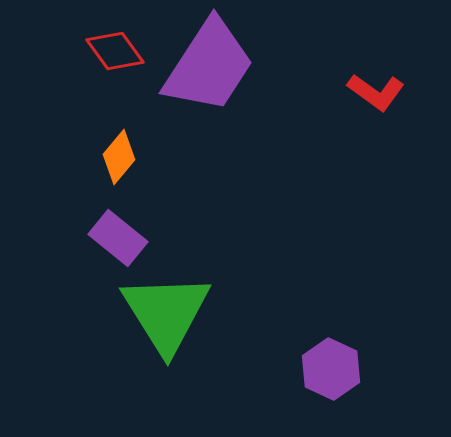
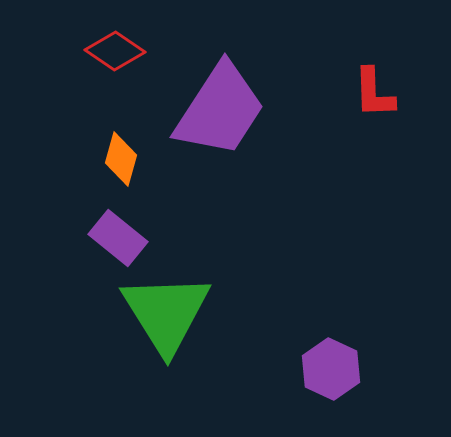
red diamond: rotated 20 degrees counterclockwise
purple trapezoid: moved 11 px right, 44 px down
red L-shape: moved 2 px left, 1 px down; rotated 52 degrees clockwise
orange diamond: moved 2 px right, 2 px down; rotated 24 degrees counterclockwise
